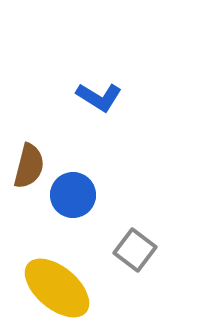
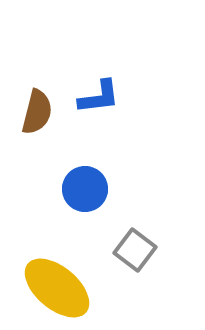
blue L-shape: rotated 39 degrees counterclockwise
brown semicircle: moved 8 px right, 54 px up
blue circle: moved 12 px right, 6 px up
